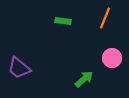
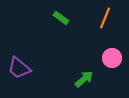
green rectangle: moved 2 px left, 3 px up; rotated 28 degrees clockwise
